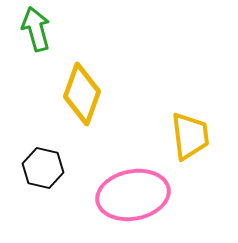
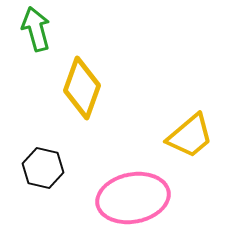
yellow diamond: moved 6 px up
yellow trapezoid: rotated 57 degrees clockwise
pink ellipse: moved 3 px down
